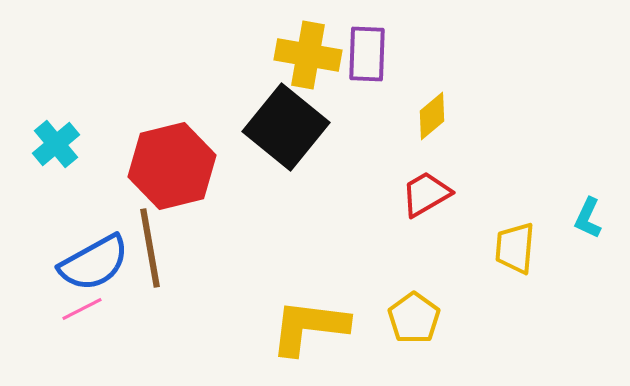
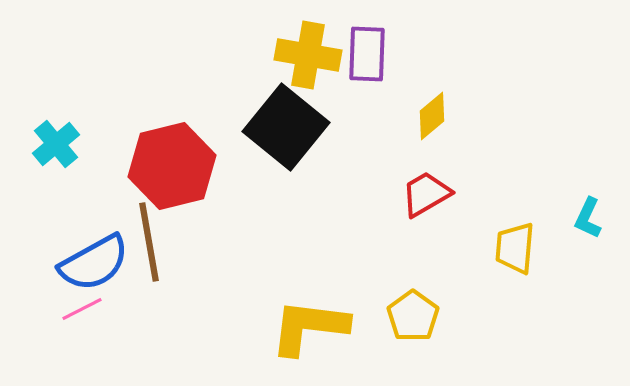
brown line: moved 1 px left, 6 px up
yellow pentagon: moved 1 px left, 2 px up
